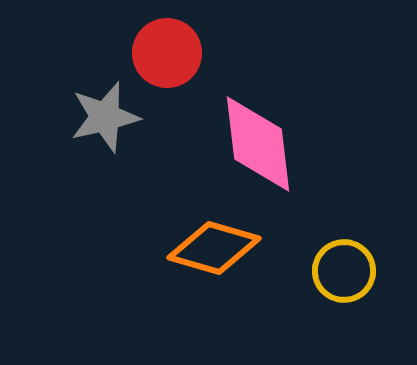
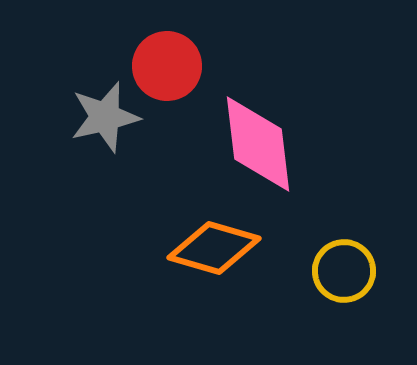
red circle: moved 13 px down
